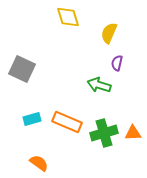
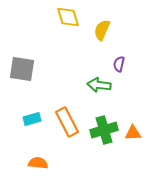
yellow semicircle: moved 7 px left, 3 px up
purple semicircle: moved 2 px right, 1 px down
gray square: rotated 16 degrees counterclockwise
green arrow: rotated 10 degrees counterclockwise
orange rectangle: rotated 40 degrees clockwise
green cross: moved 3 px up
orange semicircle: moved 1 px left; rotated 30 degrees counterclockwise
